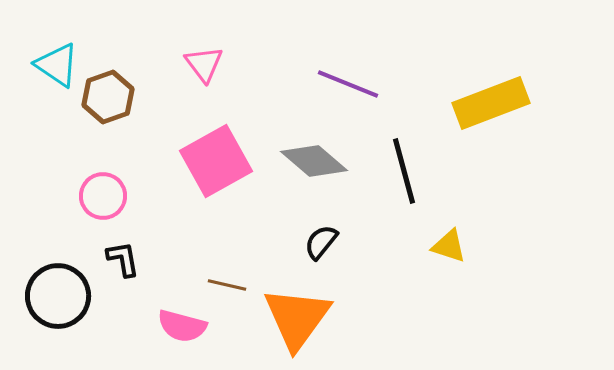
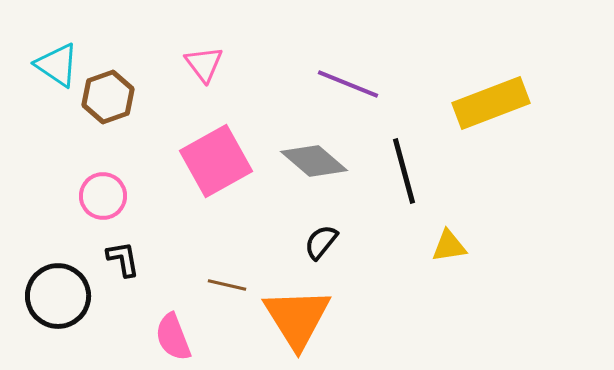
yellow triangle: rotated 27 degrees counterclockwise
orange triangle: rotated 8 degrees counterclockwise
pink semicircle: moved 9 px left, 11 px down; rotated 54 degrees clockwise
